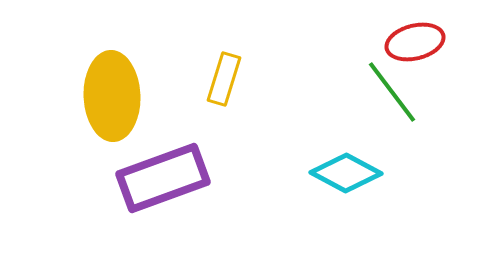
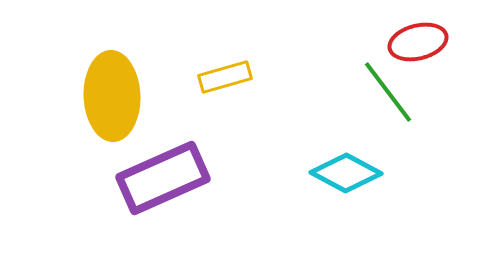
red ellipse: moved 3 px right
yellow rectangle: moved 1 px right, 2 px up; rotated 57 degrees clockwise
green line: moved 4 px left
purple rectangle: rotated 4 degrees counterclockwise
